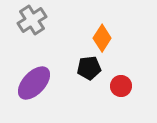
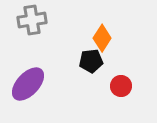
gray cross: rotated 24 degrees clockwise
black pentagon: moved 2 px right, 7 px up
purple ellipse: moved 6 px left, 1 px down
